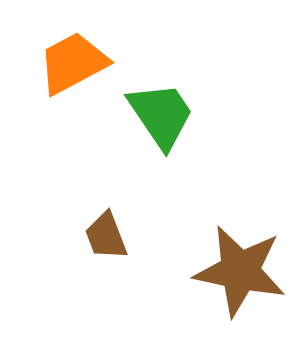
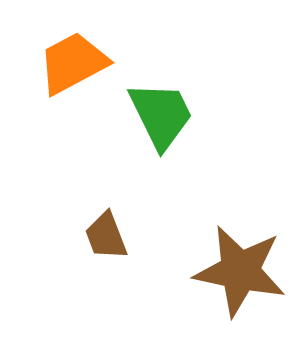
green trapezoid: rotated 8 degrees clockwise
